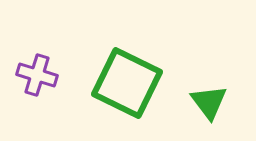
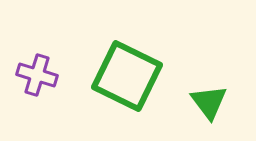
green square: moved 7 px up
